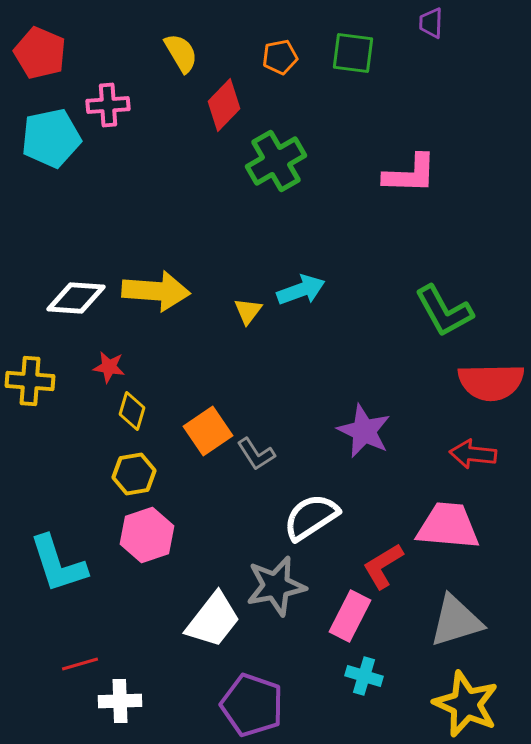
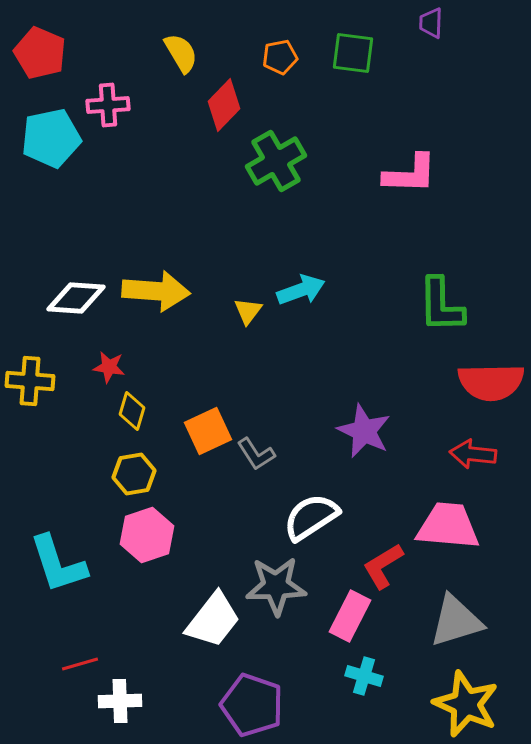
green L-shape: moved 3 px left, 6 px up; rotated 28 degrees clockwise
orange square: rotated 9 degrees clockwise
gray star: rotated 10 degrees clockwise
